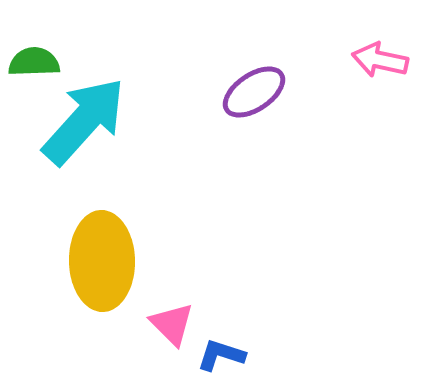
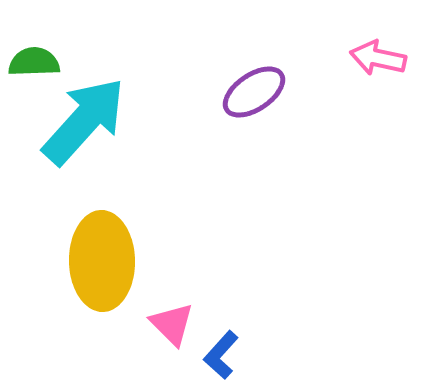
pink arrow: moved 2 px left, 2 px up
blue L-shape: rotated 66 degrees counterclockwise
